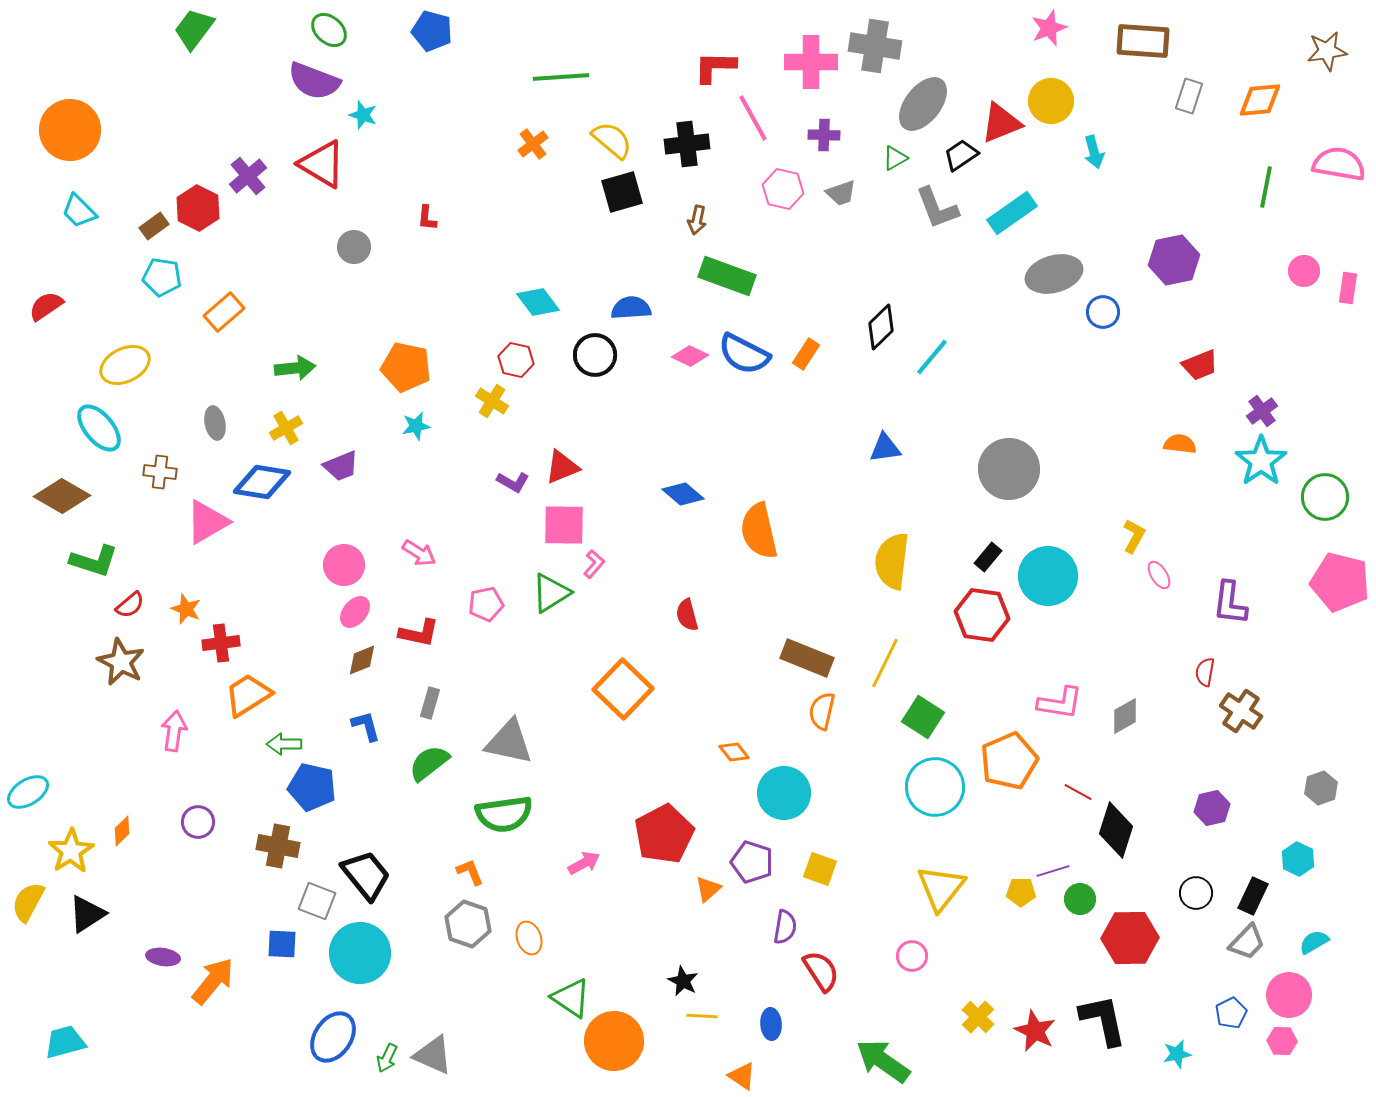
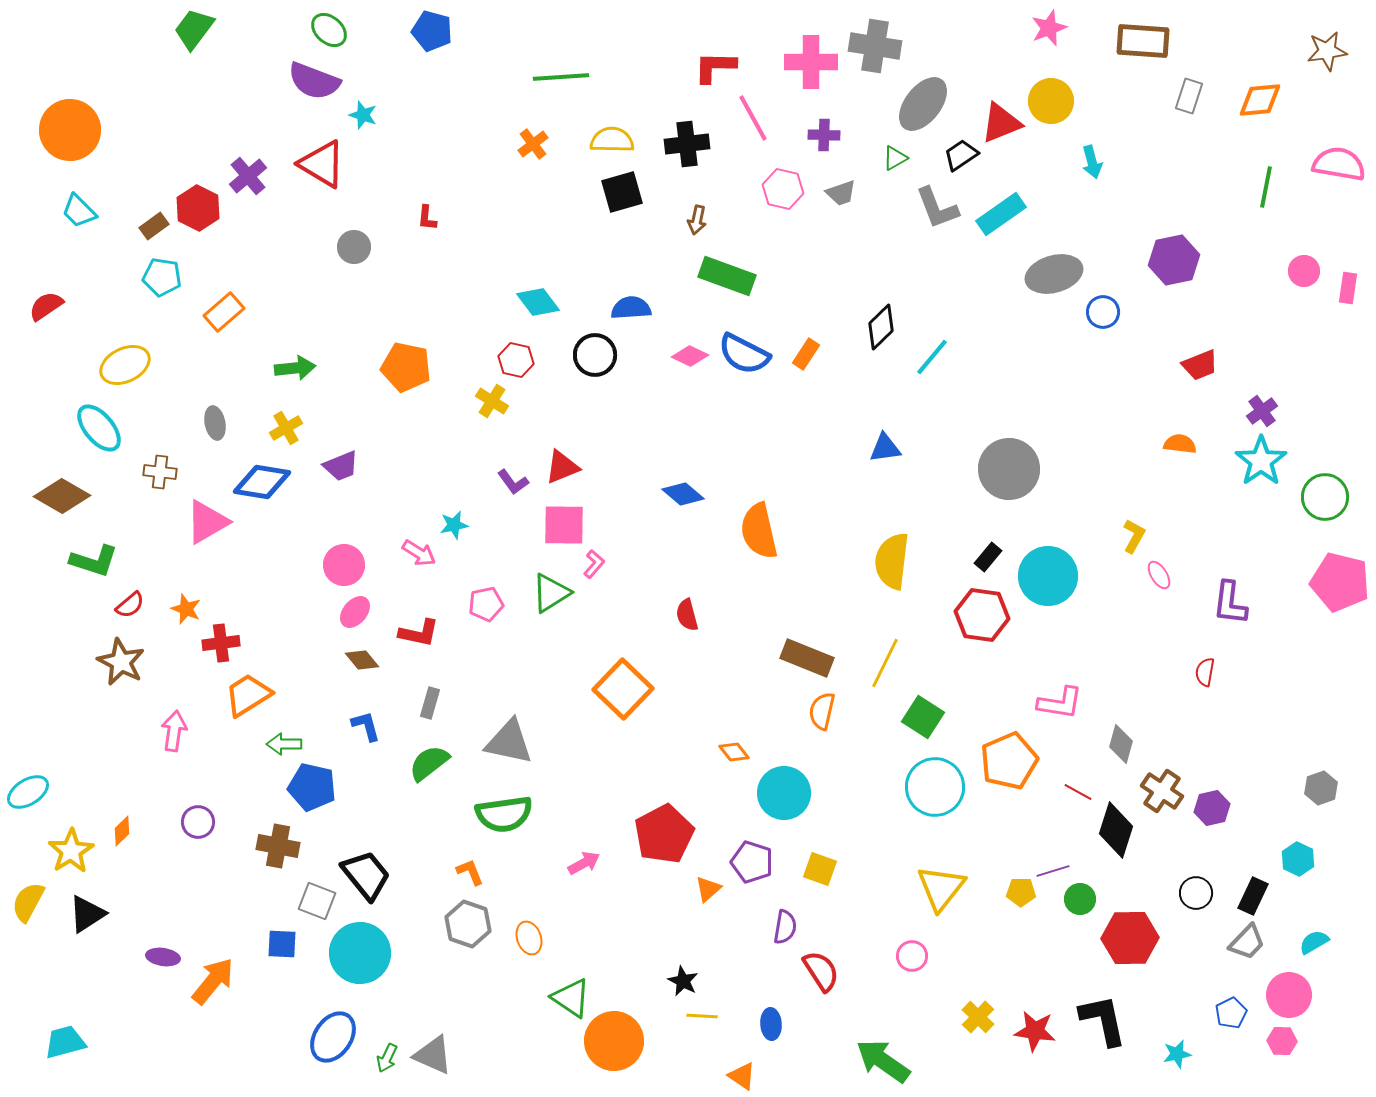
yellow semicircle at (612, 140): rotated 39 degrees counterclockwise
cyan arrow at (1094, 152): moved 2 px left, 10 px down
cyan rectangle at (1012, 213): moved 11 px left, 1 px down
cyan star at (416, 426): moved 38 px right, 99 px down
purple L-shape at (513, 482): rotated 24 degrees clockwise
brown diamond at (362, 660): rotated 72 degrees clockwise
brown cross at (1241, 711): moved 79 px left, 80 px down
gray diamond at (1125, 716): moved 4 px left, 28 px down; rotated 45 degrees counterclockwise
red star at (1035, 1031): rotated 18 degrees counterclockwise
